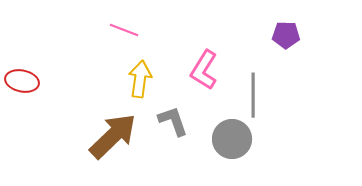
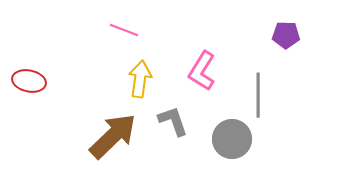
pink L-shape: moved 2 px left, 1 px down
red ellipse: moved 7 px right
gray line: moved 5 px right
